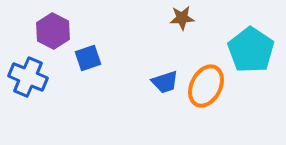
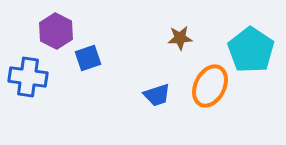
brown star: moved 2 px left, 20 px down
purple hexagon: moved 3 px right
blue cross: rotated 15 degrees counterclockwise
blue trapezoid: moved 8 px left, 13 px down
orange ellipse: moved 4 px right
